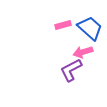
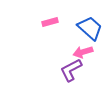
pink rectangle: moved 13 px left, 3 px up
